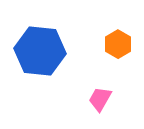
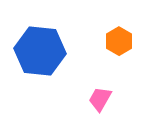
orange hexagon: moved 1 px right, 3 px up
